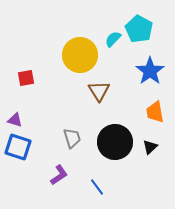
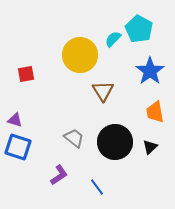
red square: moved 4 px up
brown triangle: moved 4 px right
gray trapezoid: moved 2 px right; rotated 35 degrees counterclockwise
